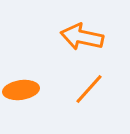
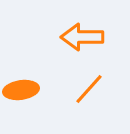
orange arrow: rotated 12 degrees counterclockwise
